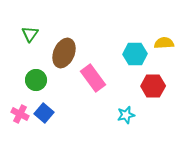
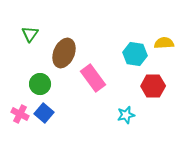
cyan hexagon: rotated 10 degrees clockwise
green circle: moved 4 px right, 4 px down
